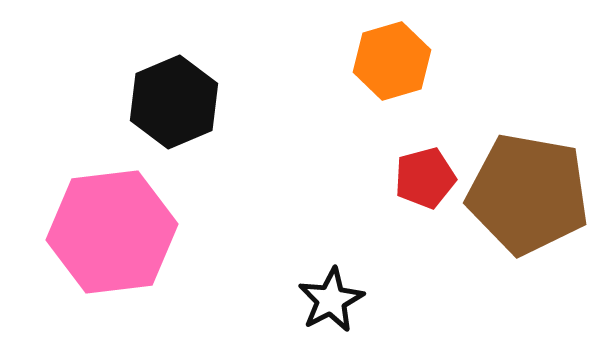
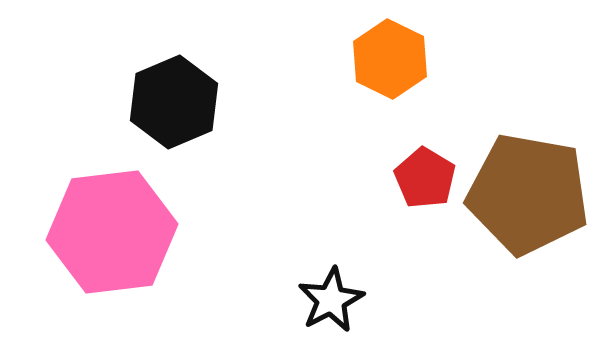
orange hexagon: moved 2 px left, 2 px up; rotated 18 degrees counterclockwise
red pentagon: rotated 26 degrees counterclockwise
